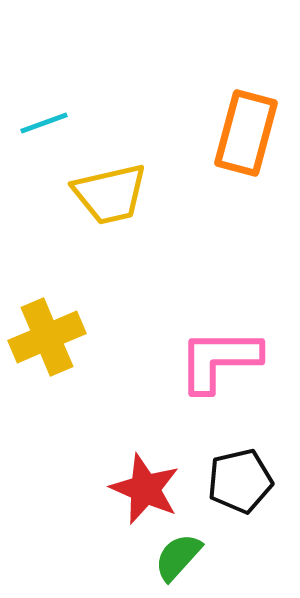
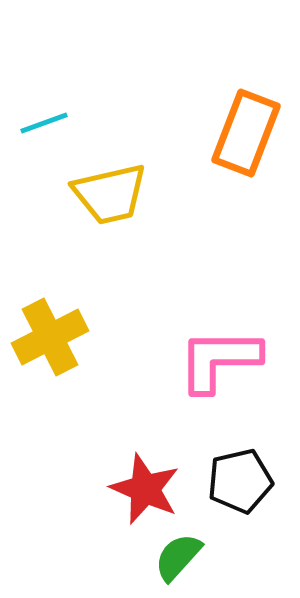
orange rectangle: rotated 6 degrees clockwise
yellow cross: moved 3 px right; rotated 4 degrees counterclockwise
